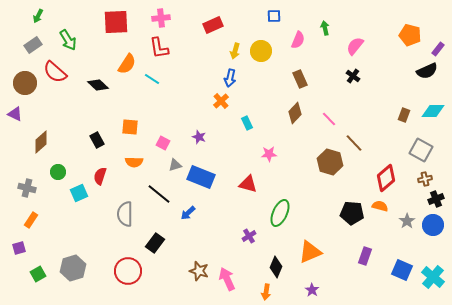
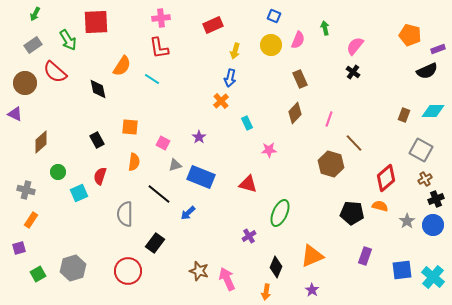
green arrow at (38, 16): moved 3 px left, 2 px up
blue square at (274, 16): rotated 24 degrees clockwise
red square at (116, 22): moved 20 px left
purple rectangle at (438, 49): rotated 32 degrees clockwise
yellow circle at (261, 51): moved 10 px right, 6 px up
orange semicircle at (127, 64): moved 5 px left, 2 px down
black cross at (353, 76): moved 4 px up
black diamond at (98, 85): moved 4 px down; rotated 35 degrees clockwise
pink line at (329, 119): rotated 63 degrees clockwise
purple star at (199, 137): rotated 16 degrees clockwise
pink star at (269, 154): moved 4 px up
orange semicircle at (134, 162): rotated 84 degrees counterclockwise
brown hexagon at (330, 162): moved 1 px right, 2 px down
brown cross at (425, 179): rotated 16 degrees counterclockwise
gray cross at (27, 188): moved 1 px left, 2 px down
orange triangle at (310, 252): moved 2 px right, 4 px down
blue square at (402, 270): rotated 30 degrees counterclockwise
